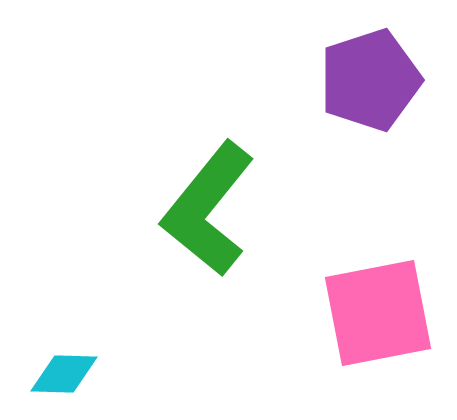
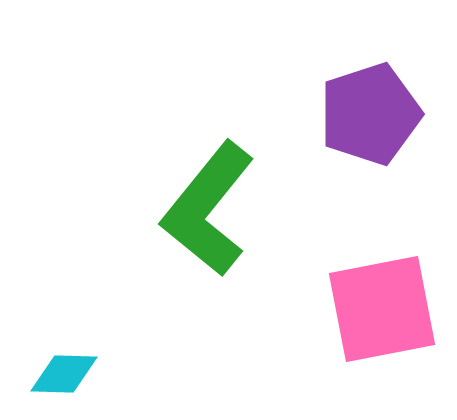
purple pentagon: moved 34 px down
pink square: moved 4 px right, 4 px up
